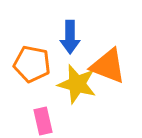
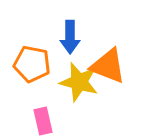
yellow star: moved 2 px right, 2 px up
